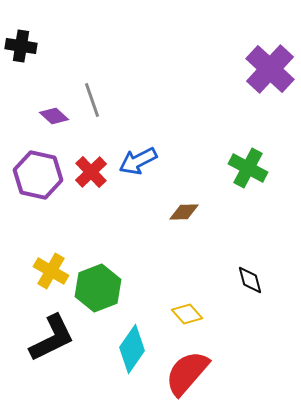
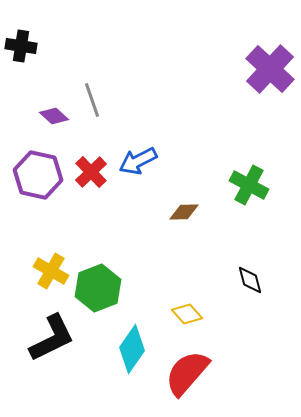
green cross: moved 1 px right, 17 px down
